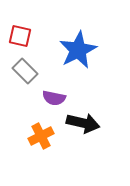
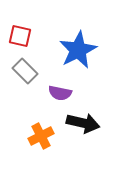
purple semicircle: moved 6 px right, 5 px up
